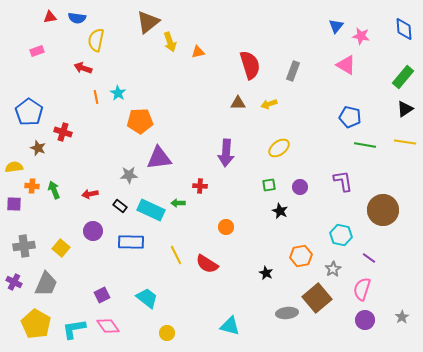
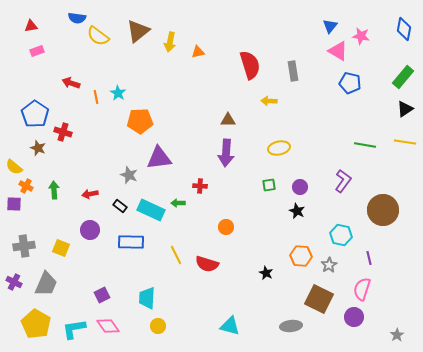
red triangle at (50, 17): moved 19 px left, 9 px down
brown triangle at (148, 22): moved 10 px left, 9 px down
blue triangle at (336, 26): moved 6 px left
blue diamond at (404, 29): rotated 15 degrees clockwise
yellow semicircle at (96, 40): moved 2 px right, 4 px up; rotated 65 degrees counterclockwise
yellow arrow at (170, 42): rotated 30 degrees clockwise
pink triangle at (346, 65): moved 8 px left, 14 px up
red arrow at (83, 68): moved 12 px left, 15 px down
gray rectangle at (293, 71): rotated 30 degrees counterclockwise
brown triangle at (238, 103): moved 10 px left, 17 px down
yellow arrow at (269, 104): moved 3 px up; rotated 21 degrees clockwise
blue pentagon at (29, 112): moved 6 px right, 2 px down
blue pentagon at (350, 117): moved 34 px up
yellow ellipse at (279, 148): rotated 25 degrees clockwise
yellow semicircle at (14, 167): rotated 132 degrees counterclockwise
gray star at (129, 175): rotated 24 degrees clockwise
purple L-shape at (343, 181): rotated 45 degrees clockwise
orange cross at (32, 186): moved 6 px left; rotated 24 degrees clockwise
green arrow at (54, 190): rotated 18 degrees clockwise
black star at (280, 211): moved 17 px right
purple circle at (93, 231): moved 3 px left, 1 px up
yellow square at (61, 248): rotated 18 degrees counterclockwise
orange hexagon at (301, 256): rotated 15 degrees clockwise
purple line at (369, 258): rotated 40 degrees clockwise
red semicircle at (207, 264): rotated 15 degrees counterclockwise
gray star at (333, 269): moved 4 px left, 4 px up
cyan trapezoid at (147, 298): rotated 125 degrees counterclockwise
brown square at (317, 298): moved 2 px right, 1 px down; rotated 24 degrees counterclockwise
gray ellipse at (287, 313): moved 4 px right, 13 px down
gray star at (402, 317): moved 5 px left, 18 px down
purple circle at (365, 320): moved 11 px left, 3 px up
yellow circle at (167, 333): moved 9 px left, 7 px up
